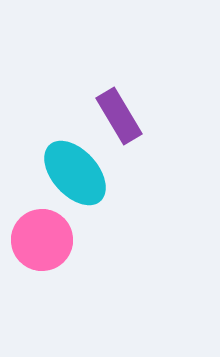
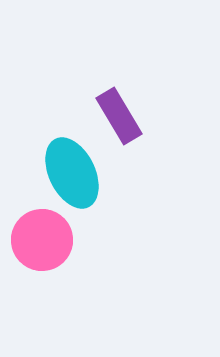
cyan ellipse: moved 3 px left; rotated 16 degrees clockwise
